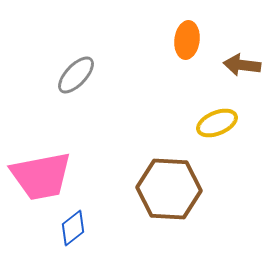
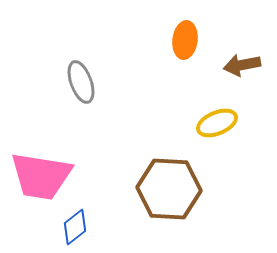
orange ellipse: moved 2 px left
brown arrow: rotated 18 degrees counterclockwise
gray ellipse: moved 5 px right, 7 px down; rotated 63 degrees counterclockwise
pink trapezoid: rotated 20 degrees clockwise
blue diamond: moved 2 px right, 1 px up
